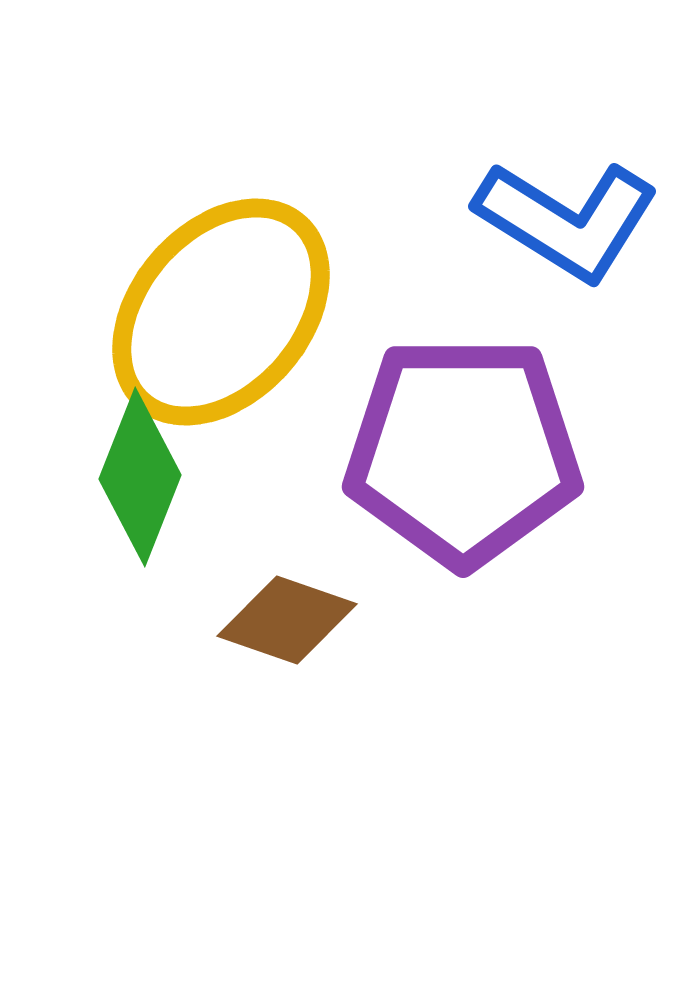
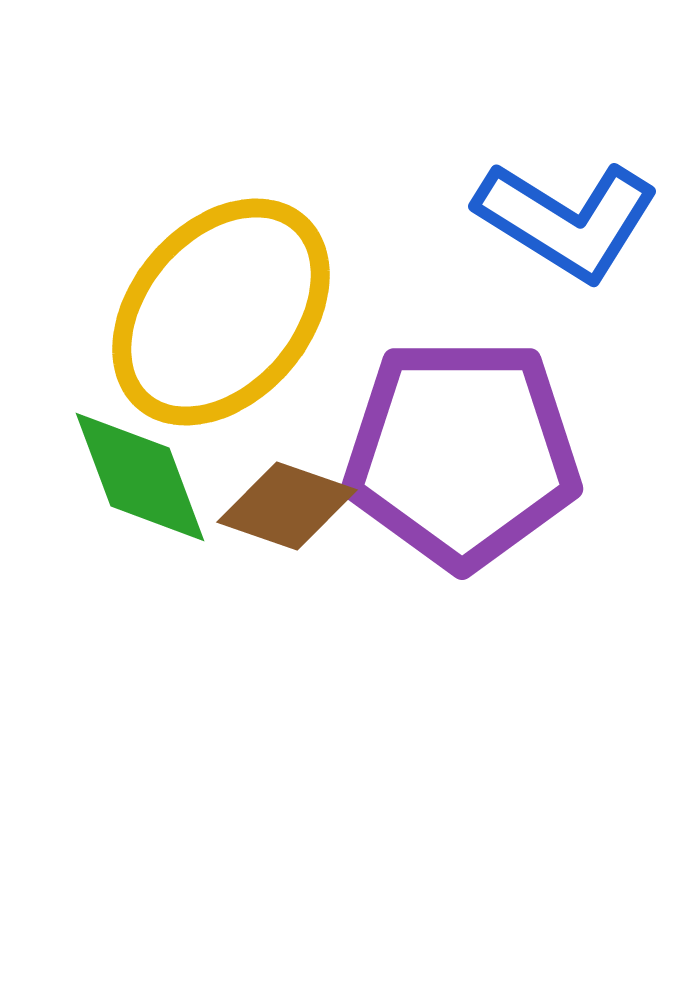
purple pentagon: moved 1 px left, 2 px down
green diamond: rotated 42 degrees counterclockwise
brown diamond: moved 114 px up
